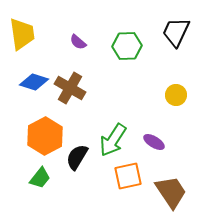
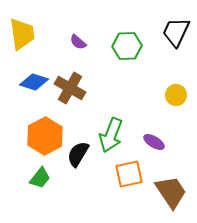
green arrow: moved 2 px left, 5 px up; rotated 12 degrees counterclockwise
black semicircle: moved 1 px right, 3 px up
orange square: moved 1 px right, 2 px up
